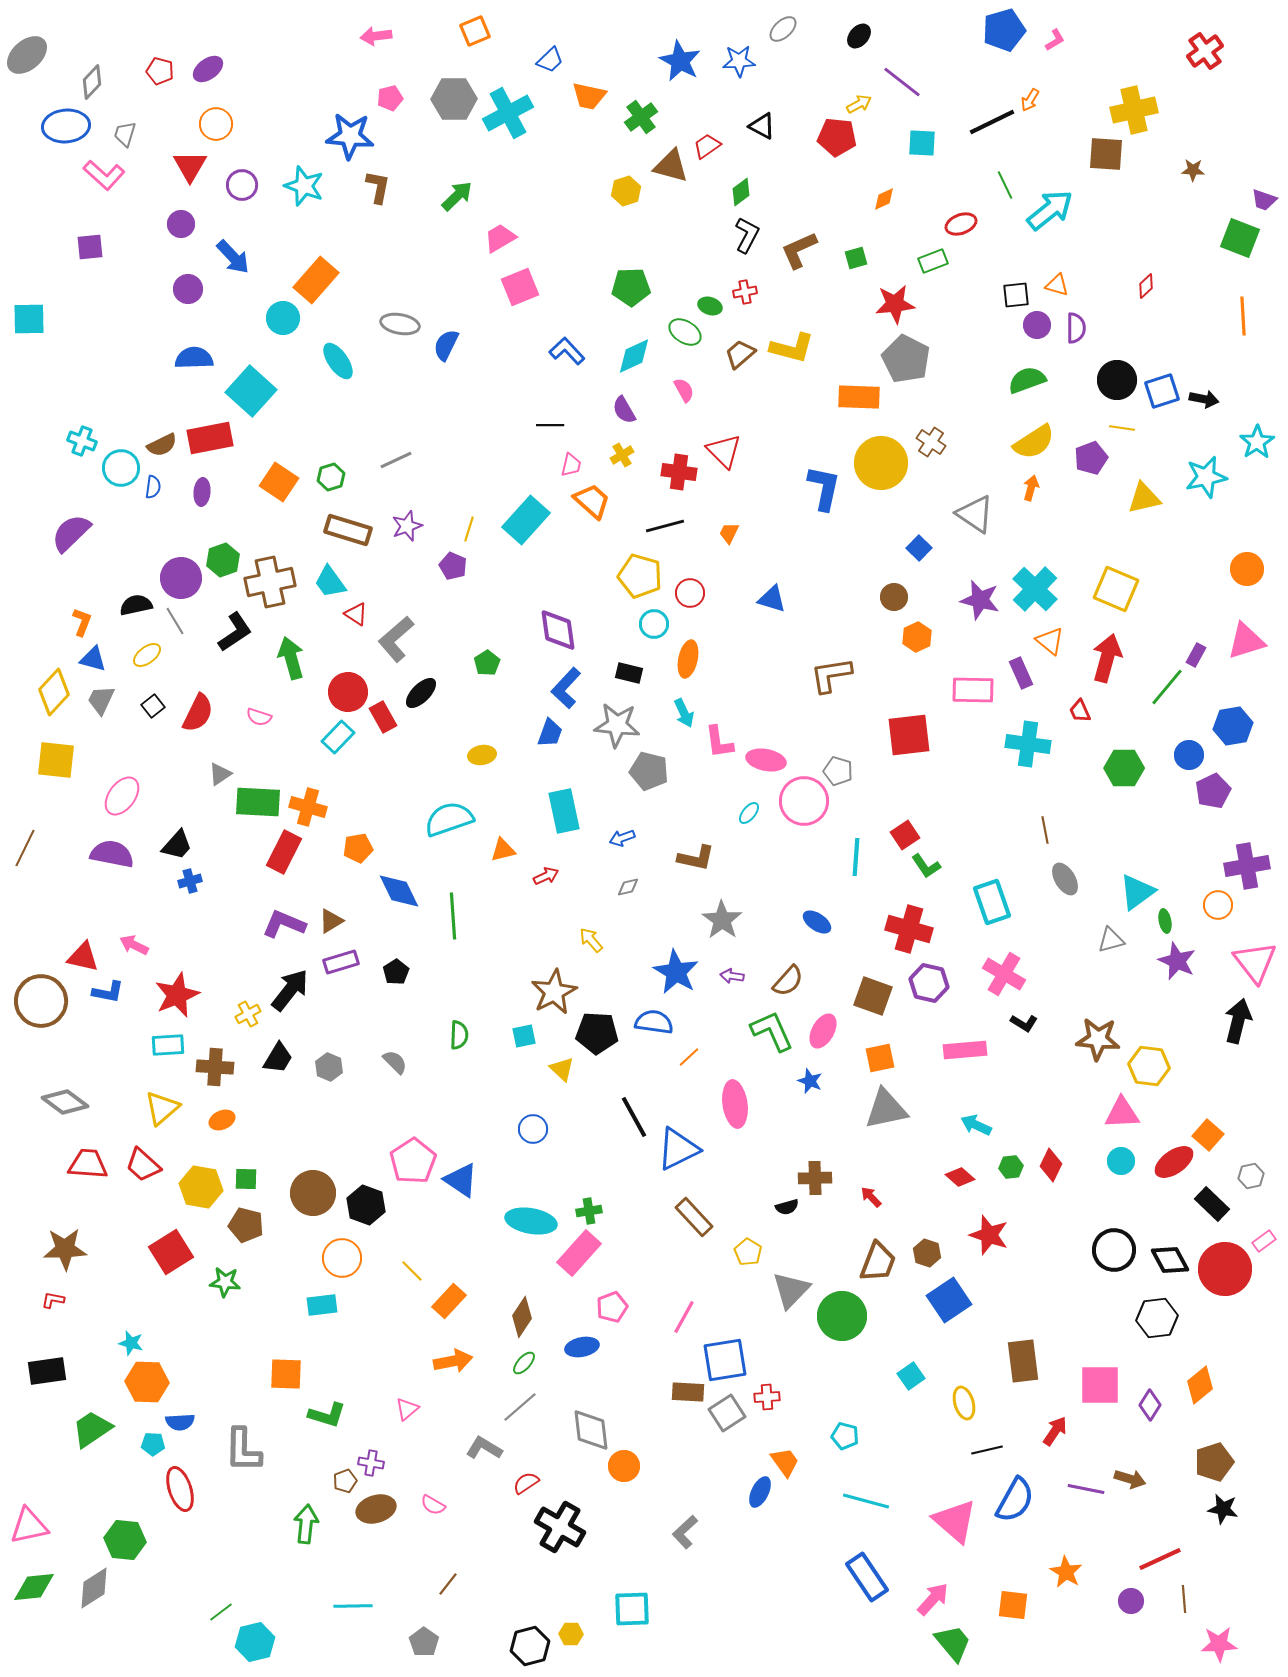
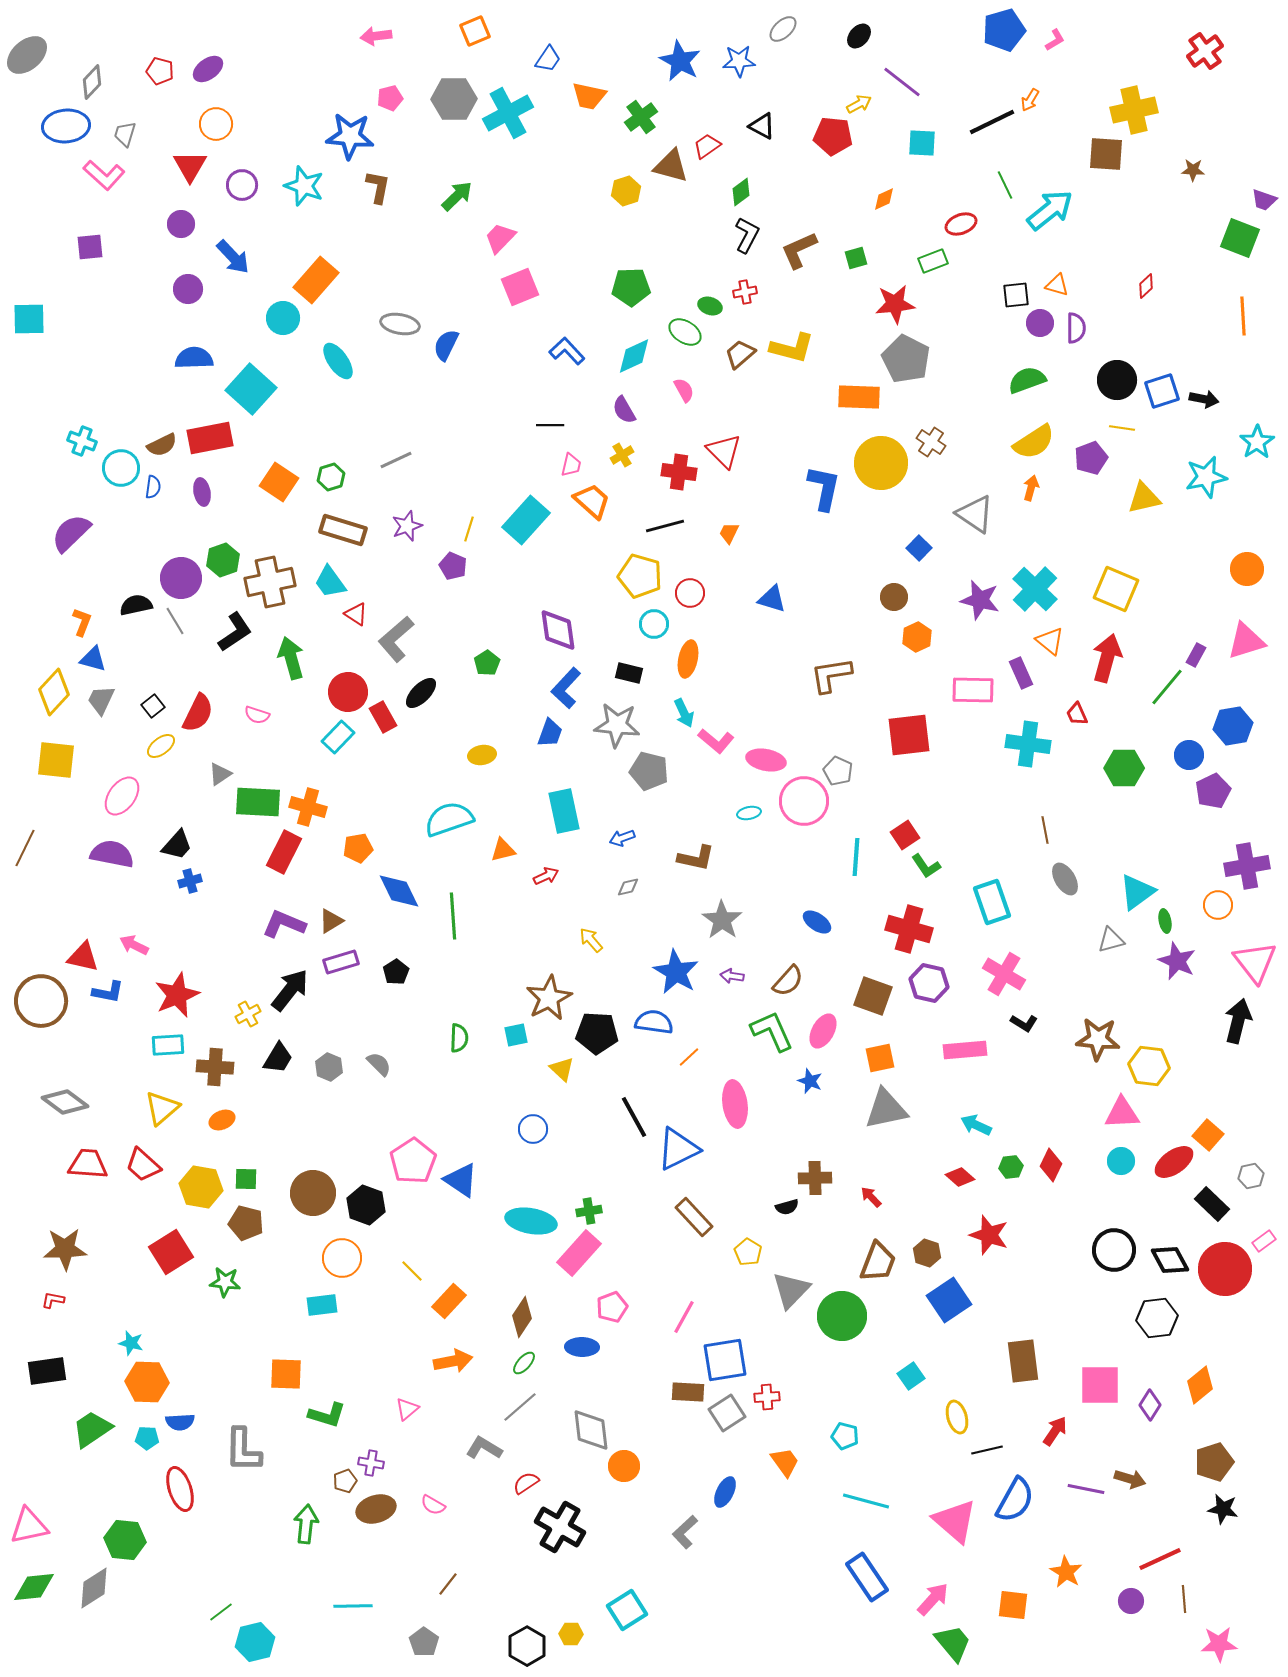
blue trapezoid at (550, 60): moved 2 px left, 1 px up; rotated 12 degrees counterclockwise
red pentagon at (837, 137): moved 4 px left, 1 px up
pink trapezoid at (500, 238): rotated 16 degrees counterclockwise
purple circle at (1037, 325): moved 3 px right, 2 px up
cyan square at (251, 391): moved 2 px up
purple ellipse at (202, 492): rotated 16 degrees counterclockwise
brown rectangle at (348, 530): moved 5 px left
yellow ellipse at (147, 655): moved 14 px right, 91 px down
red trapezoid at (1080, 711): moved 3 px left, 3 px down
pink semicircle at (259, 717): moved 2 px left, 2 px up
pink L-shape at (719, 742): moved 3 px left, 1 px up; rotated 42 degrees counterclockwise
gray pentagon at (838, 771): rotated 8 degrees clockwise
cyan ellipse at (749, 813): rotated 40 degrees clockwise
brown star at (554, 992): moved 5 px left, 6 px down
green semicircle at (459, 1035): moved 3 px down
cyan square at (524, 1036): moved 8 px left, 1 px up
gray semicircle at (395, 1062): moved 16 px left, 2 px down
brown pentagon at (246, 1225): moved 2 px up
blue ellipse at (582, 1347): rotated 12 degrees clockwise
yellow ellipse at (964, 1403): moved 7 px left, 14 px down
cyan pentagon at (153, 1444): moved 6 px left, 6 px up
blue ellipse at (760, 1492): moved 35 px left
cyan square at (632, 1609): moved 5 px left, 1 px down; rotated 30 degrees counterclockwise
black hexagon at (530, 1646): moved 3 px left; rotated 15 degrees counterclockwise
